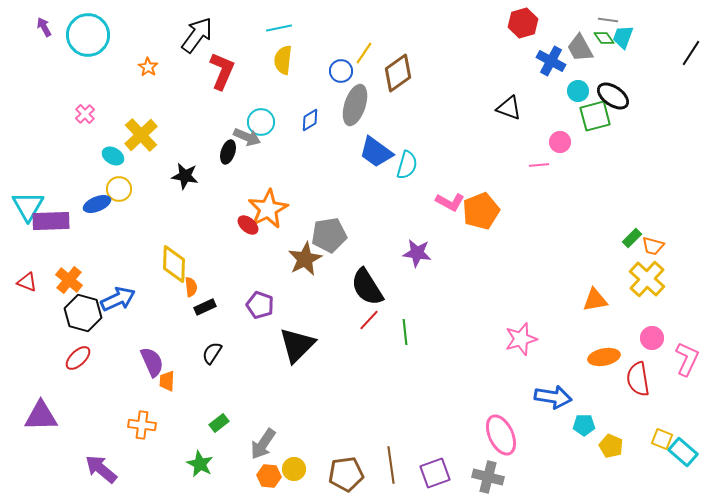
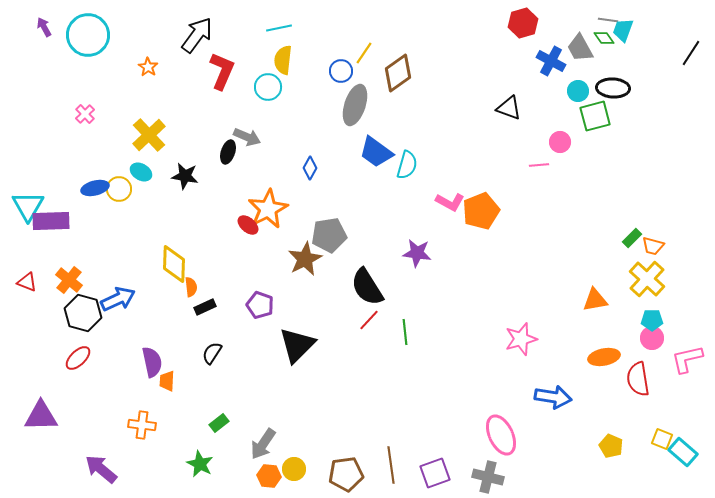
cyan trapezoid at (623, 37): moved 7 px up
black ellipse at (613, 96): moved 8 px up; rotated 32 degrees counterclockwise
blue diamond at (310, 120): moved 48 px down; rotated 30 degrees counterclockwise
cyan circle at (261, 122): moved 7 px right, 35 px up
yellow cross at (141, 135): moved 8 px right
cyan ellipse at (113, 156): moved 28 px right, 16 px down
blue ellipse at (97, 204): moved 2 px left, 16 px up; rotated 8 degrees clockwise
pink L-shape at (687, 359): rotated 128 degrees counterclockwise
purple semicircle at (152, 362): rotated 12 degrees clockwise
cyan pentagon at (584, 425): moved 68 px right, 105 px up
